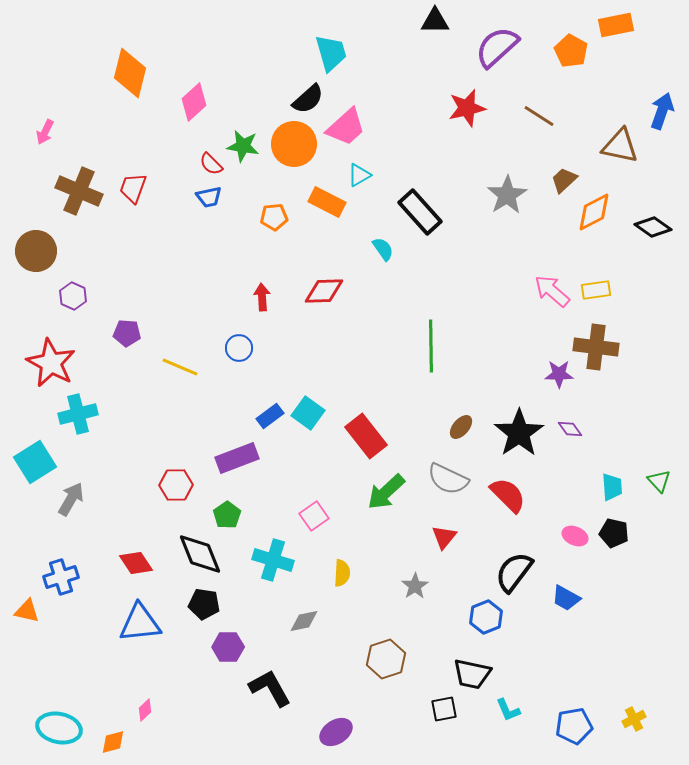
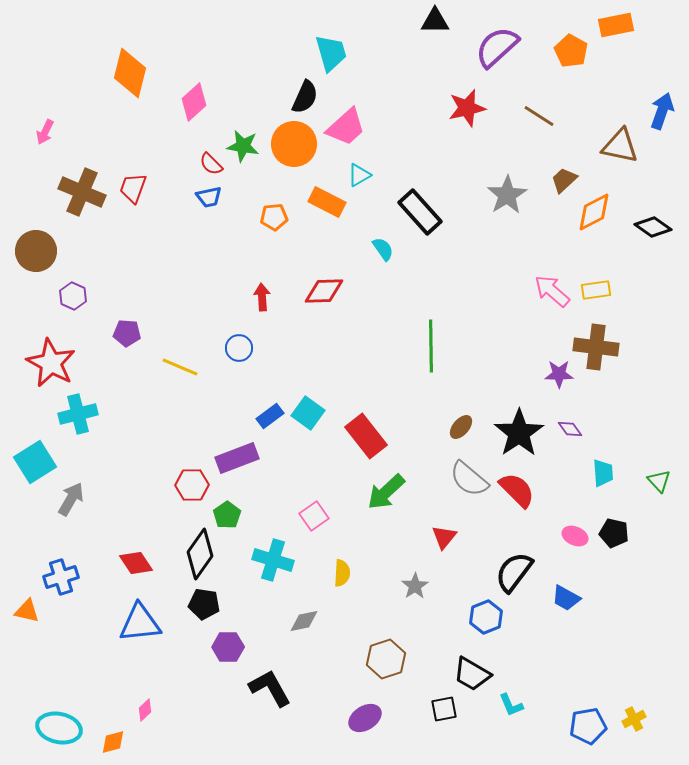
black semicircle at (308, 99): moved 3 px left, 2 px up; rotated 24 degrees counterclockwise
brown cross at (79, 191): moved 3 px right, 1 px down
gray semicircle at (448, 479): moved 21 px right; rotated 15 degrees clockwise
red hexagon at (176, 485): moved 16 px right
cyan trapezoid at (612, 487): moved 9 px left, 14 px up
red semicircle at (508, 495): moved 9 px right, 5 px up
black diamond at (200, 554): rotated 57 degrees clockwise
black trapezoid at (472, 674): rotated 18 degrees clockwise
cyan L-shape at (508, 710): moved 3 px right, 5 px up
blue pentagon at (574, 726): moved 14 px right
purple ellipse at (336, 732): moved 29 px right, 14 px up
